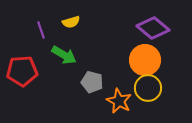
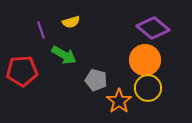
gray pentagon: moved 4 px right, 2 px up
orange star: rotated 10 degrees clockwise
